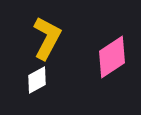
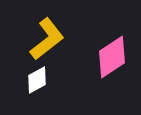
yellow L-shape: moved 1 px down; rotated 24 degrees clockwise
